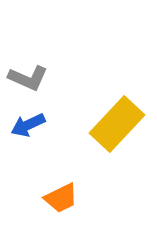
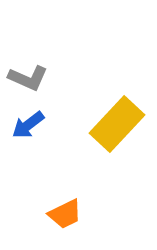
blue arrow: rotated 12 degrees counterclockwise
orange trapezoid: moved 4 px right, 16 px down
